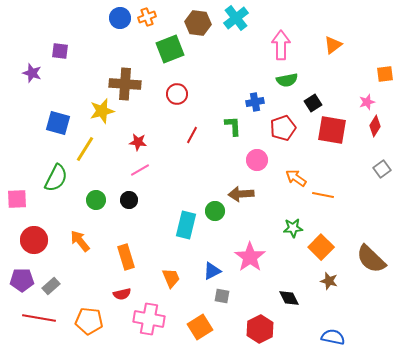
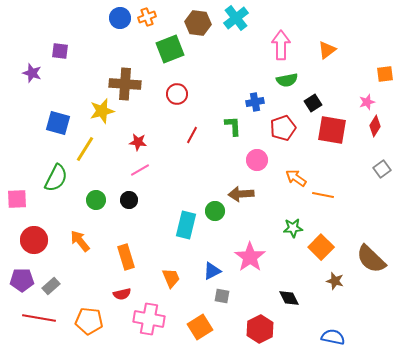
orange triangle at (333, 45): moved 6 px left, 5 px down
brown star at (329, 281): moved 6 px right
